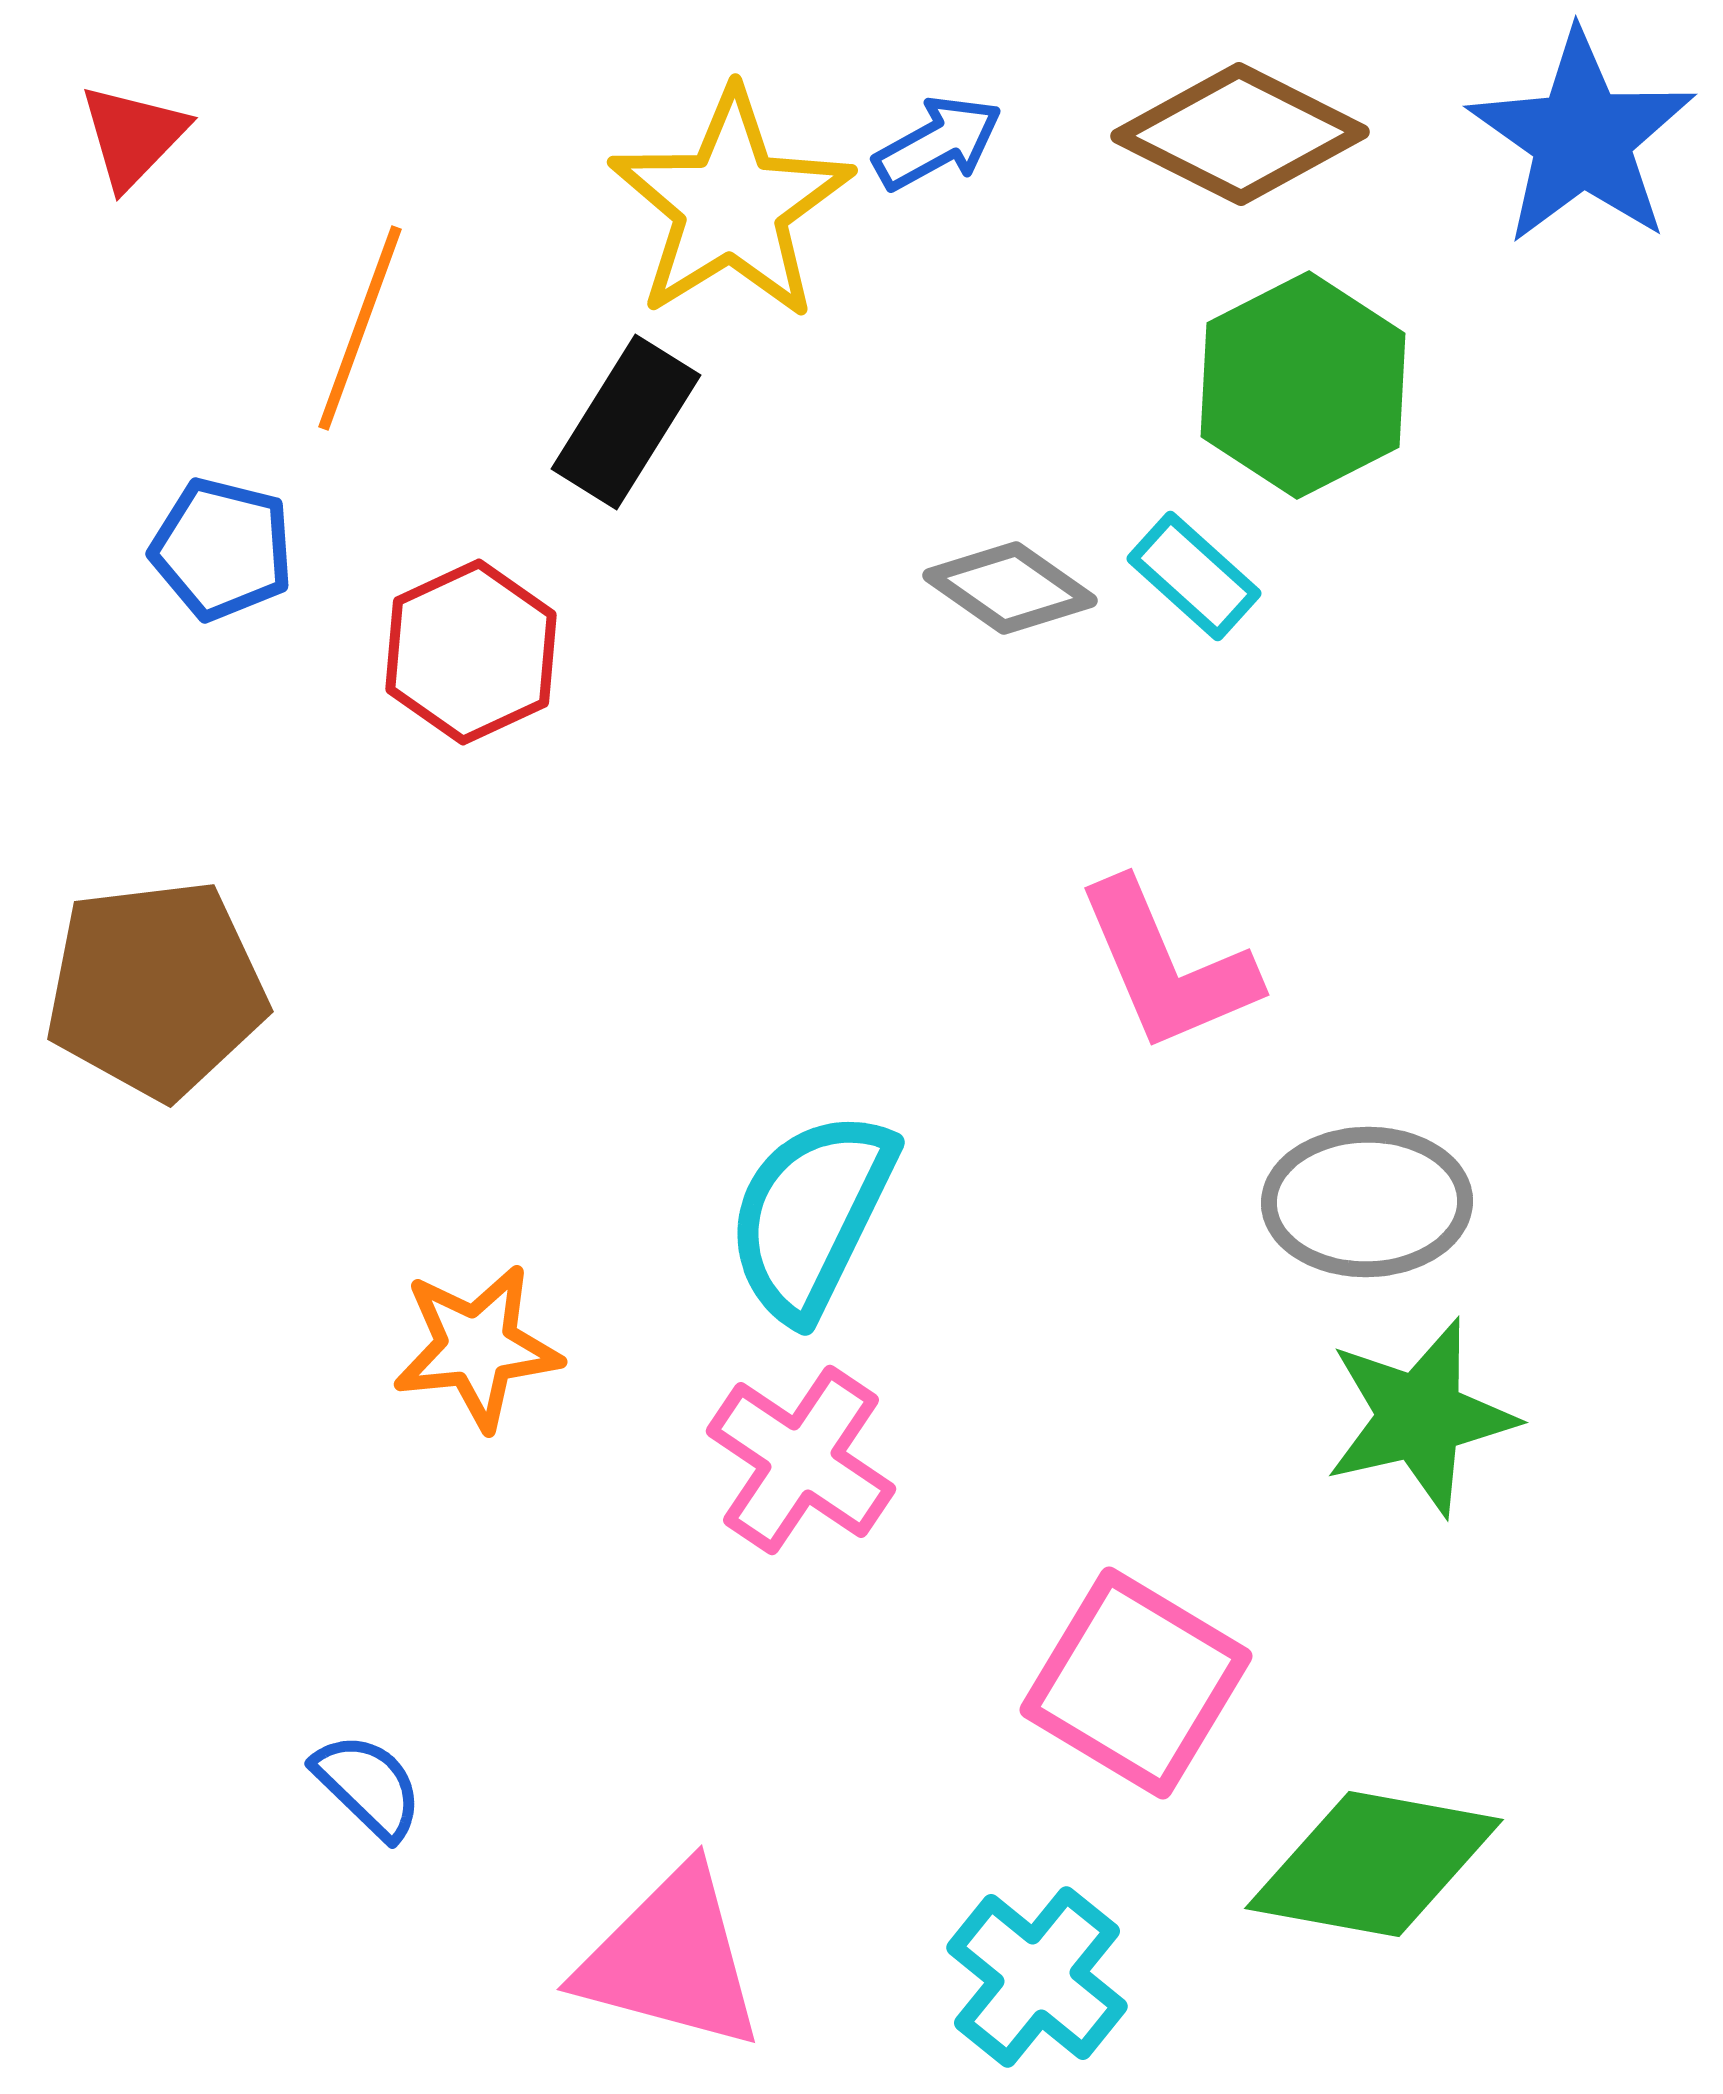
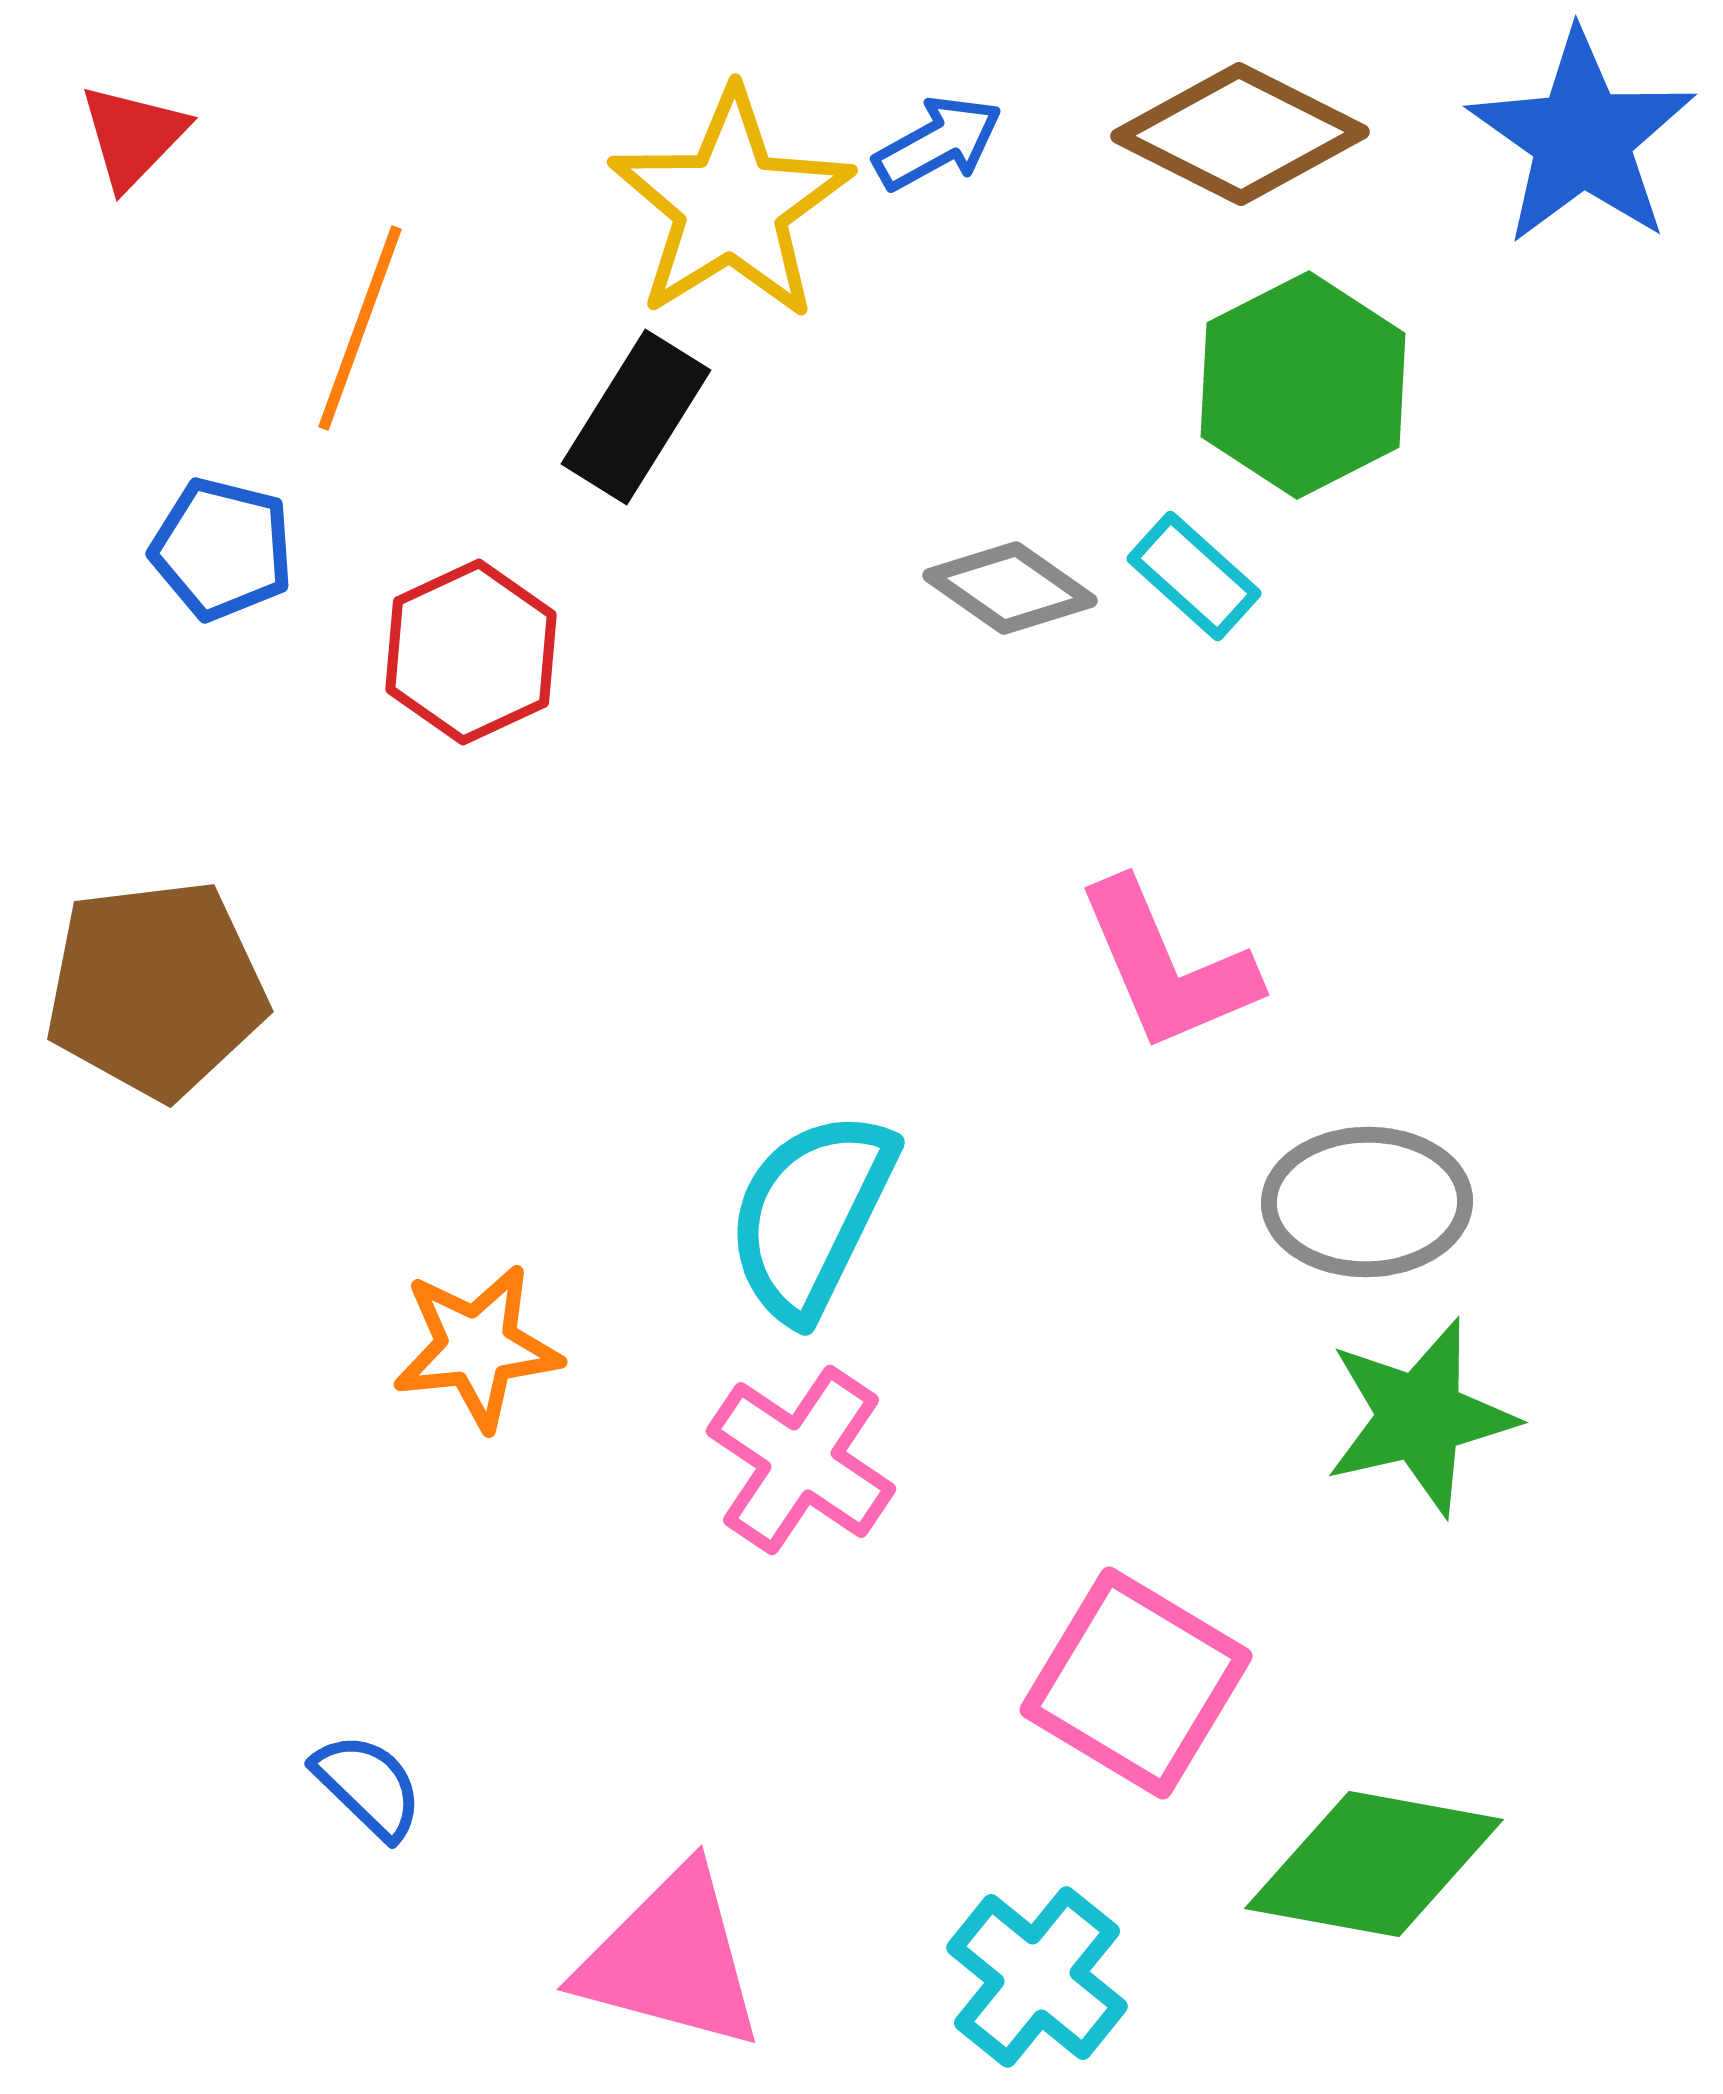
black rectangle: moved 10 px right, 5 px up
